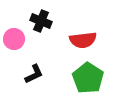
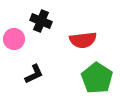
green pentagon: moved 9 px right
